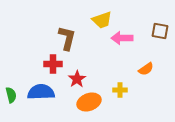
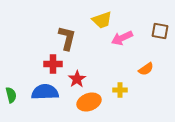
pink arrow: rotated 25 degrees counterclockwise
blue semicircle: moved 4 px right
